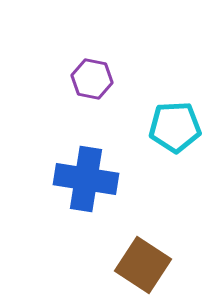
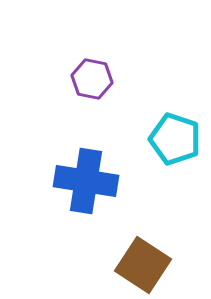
cyan pentagon: moved 12 px down; rotated 21 degrees clockwise
blue cross: moved 2 px down
